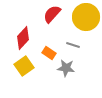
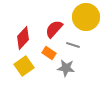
red semicircle: moved 2 px right, 15 px down
